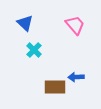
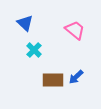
pink trapezoid: moved 5 px down; rotated 10 degrees counterclockwise
blue arrow: rotated 42 degrees counterclockwise
brown rectangle: moved 2 px left, 7 px up
